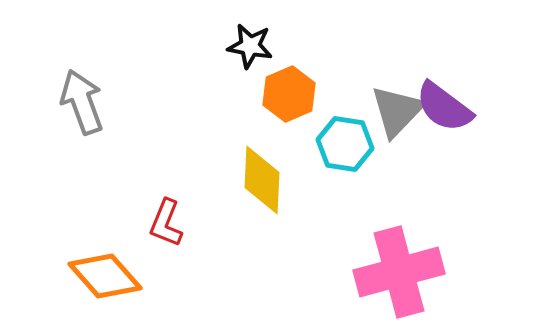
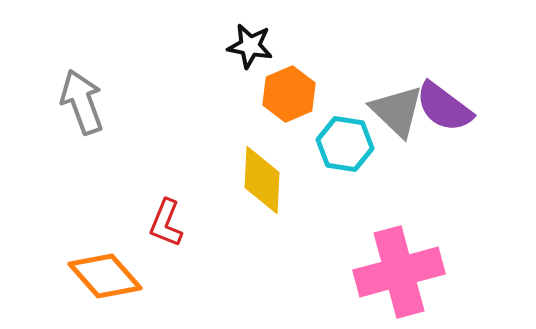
gray triangle: rotated 30 degrees counterclockwise
